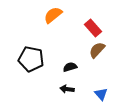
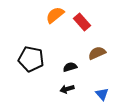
orange semicircle: moved 2 px right
red rectangle: moved 11 px left, 6 px up
brown semicircle: moved 3 px down; rotated 24 degrees clockwise
black arrow: rotated 24 degrees counterclockwise
blue triangle: moved 1 px right
